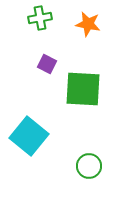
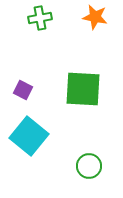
orange star: moved 7 px right, 7 px up
purple square: moved 24 px left, 26 px down
